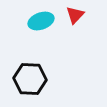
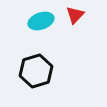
black hexagon: moved 6 px right, 8 px up; rotated 20 degrees counterclockwise
